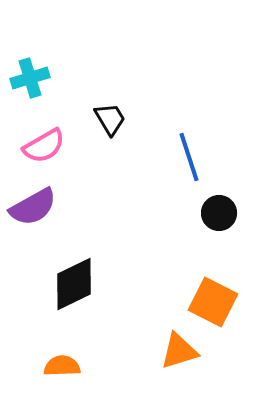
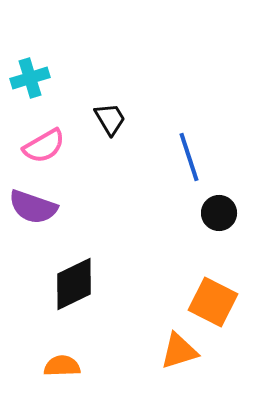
purple semicircle: rotated 48 degrees clockwise
